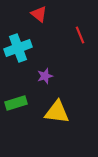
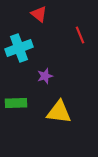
cyan cross: moved 1 px right
green rectangle: rotated 15 degrees clockwise
yellow triangle: moved 2 px right
